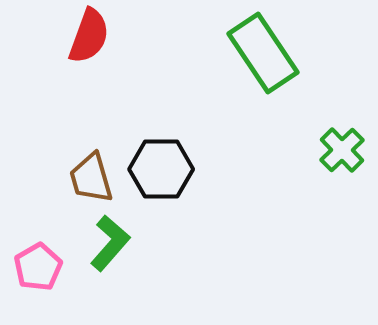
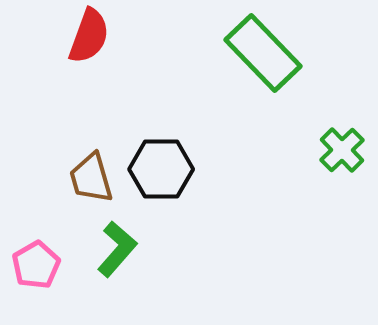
green rectangle: rotated 10 degrees counterclockwise
green L-shape: moved 7 px right, 6 px down
pink pentagon: moved 2 px left, 2 px up
